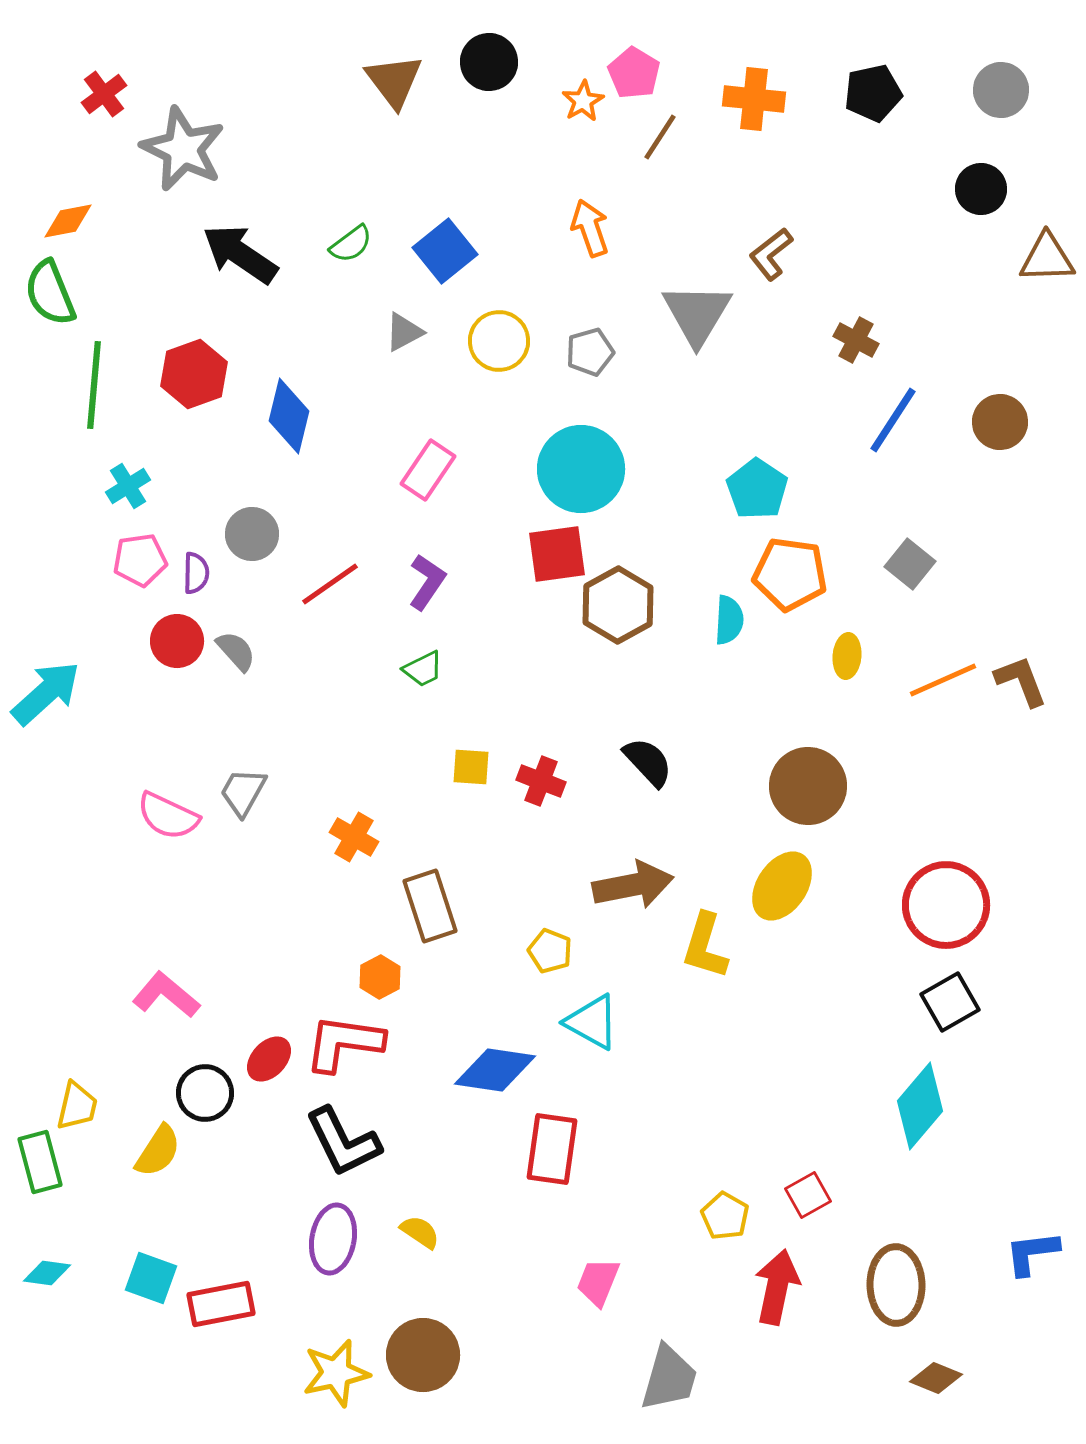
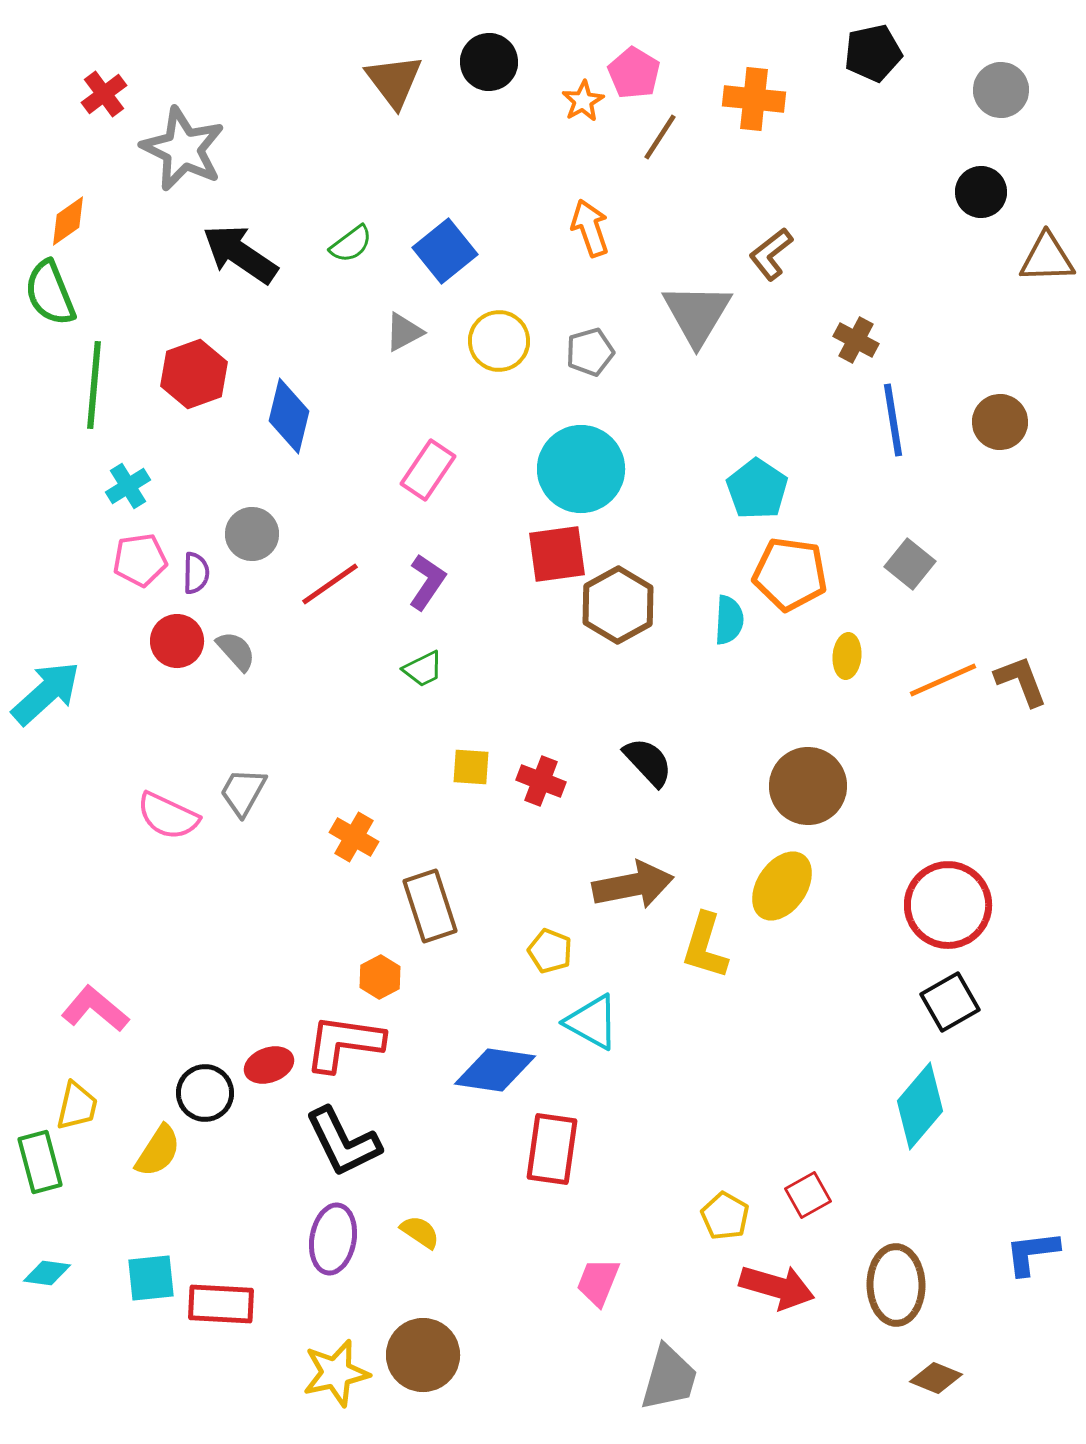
black pentagon at (873, 93): moved 40 px up
black circle at (981, 189): moved 3 px down
orange diamond at (68, 221): rotated 24 degrees counterclockwise
blue line at (893, 420): rotated 42 degrees counterclockwise
red circle at (946, 905): moved 2 px right
pink L-shape at (166, 995): moved 71 px left, 14 px down
red ellipse at (269, 1059): moved 6 px down; rotated 27 degrees clockwise
cyan square at (151, 1278): rotated 26 degrees counterclockwise
red arrow at (777, 1287): rotated 94 degrees clockwise
red rectangle at (221, 1304): rotated 14 degrees clockwise
